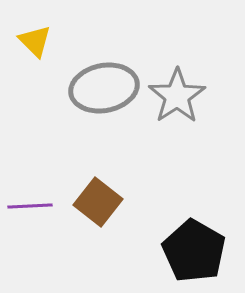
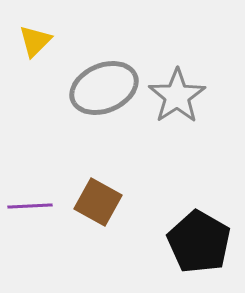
yellow triangle: rotated 30 degrees clockwise
gray ellipse: rotated 12 degrees counterclockwise
brown square: rotated 9 degrees counterclockwise
black pentagon: moved 5 px right, 9 px up
